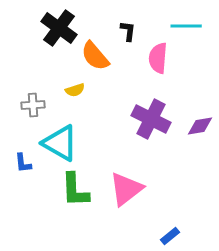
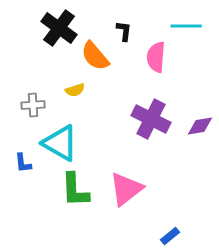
black L-shape: moved 4 px left
pink semicircle: moved 2 px left, 1 px up
